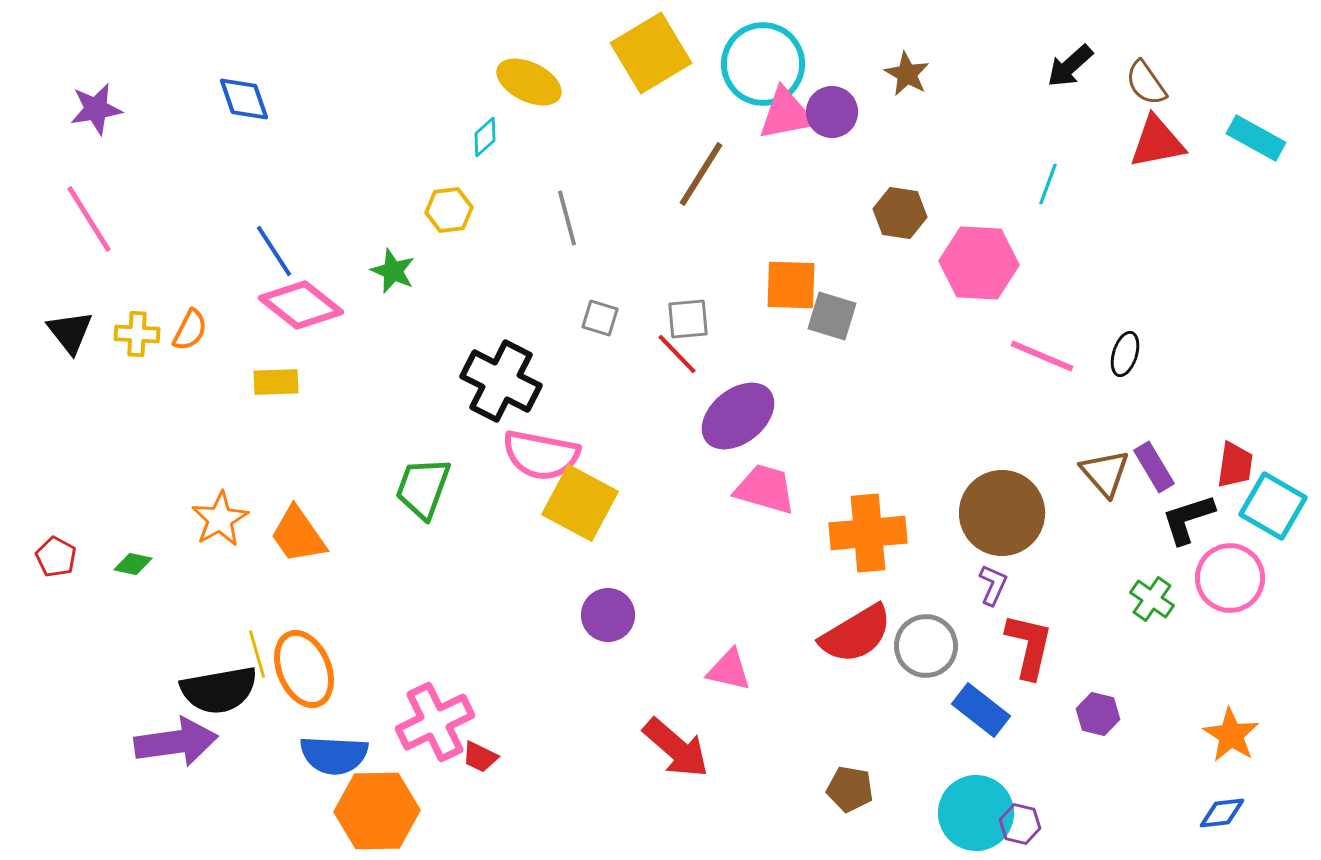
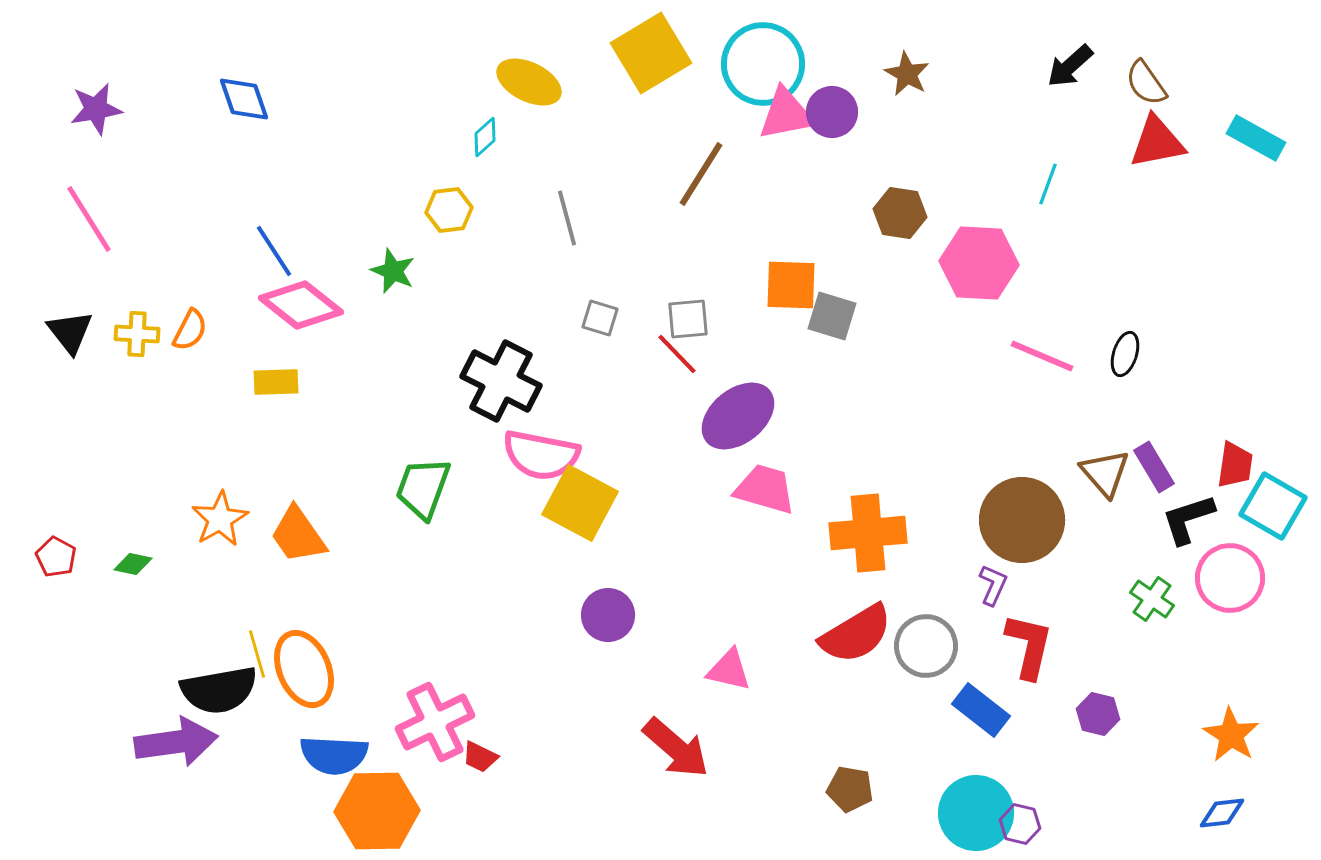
brown circle at (1002, 513): moved 20 px right, 7 px down
